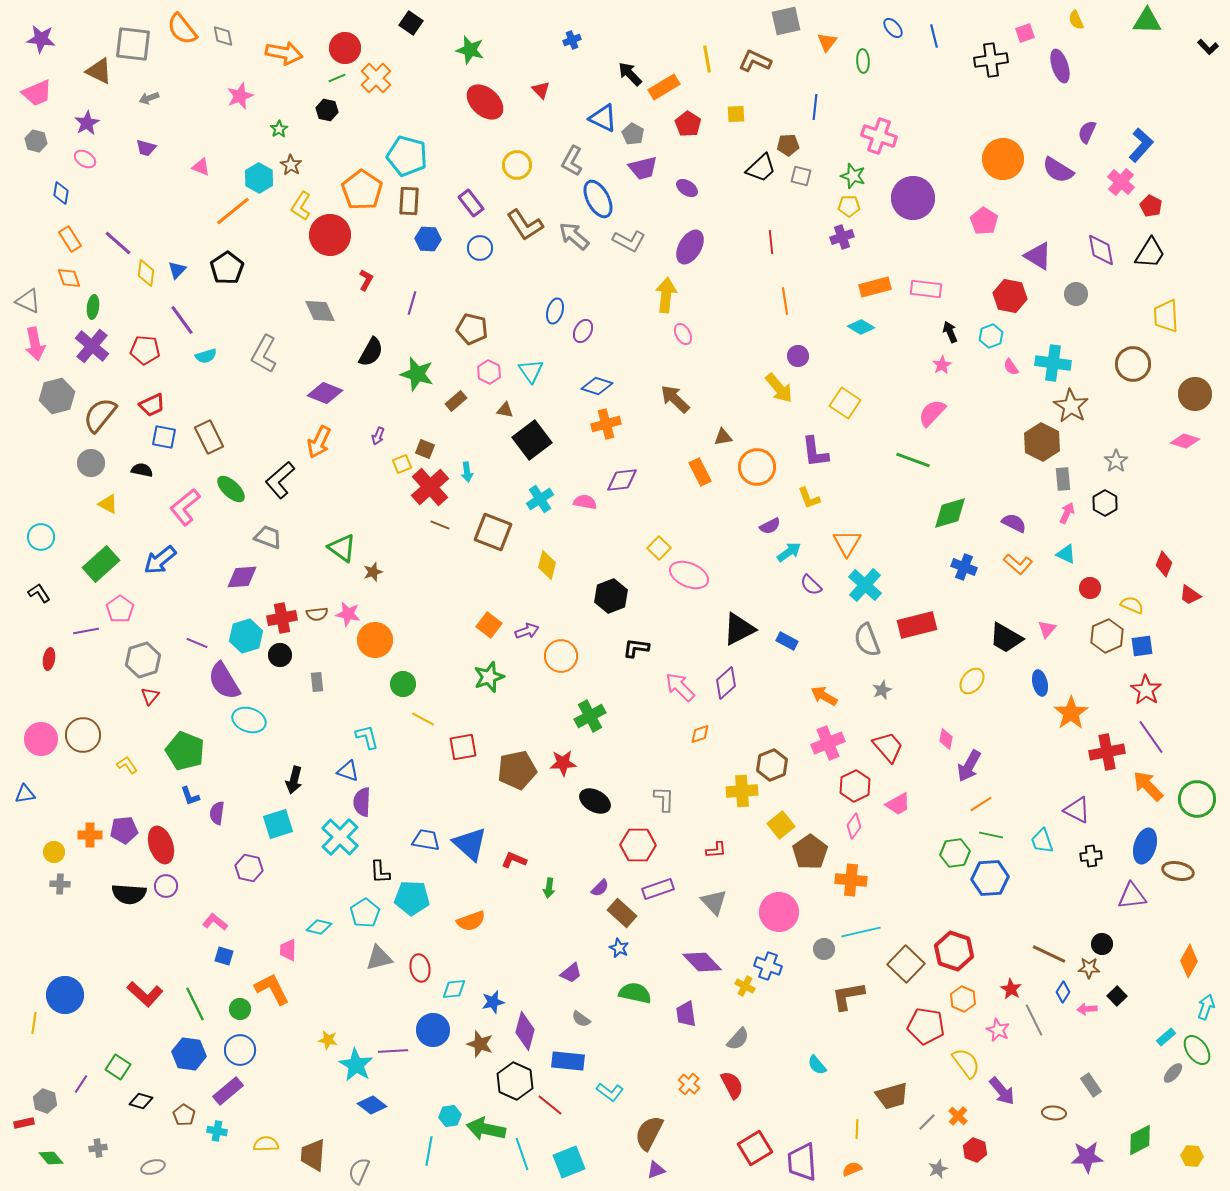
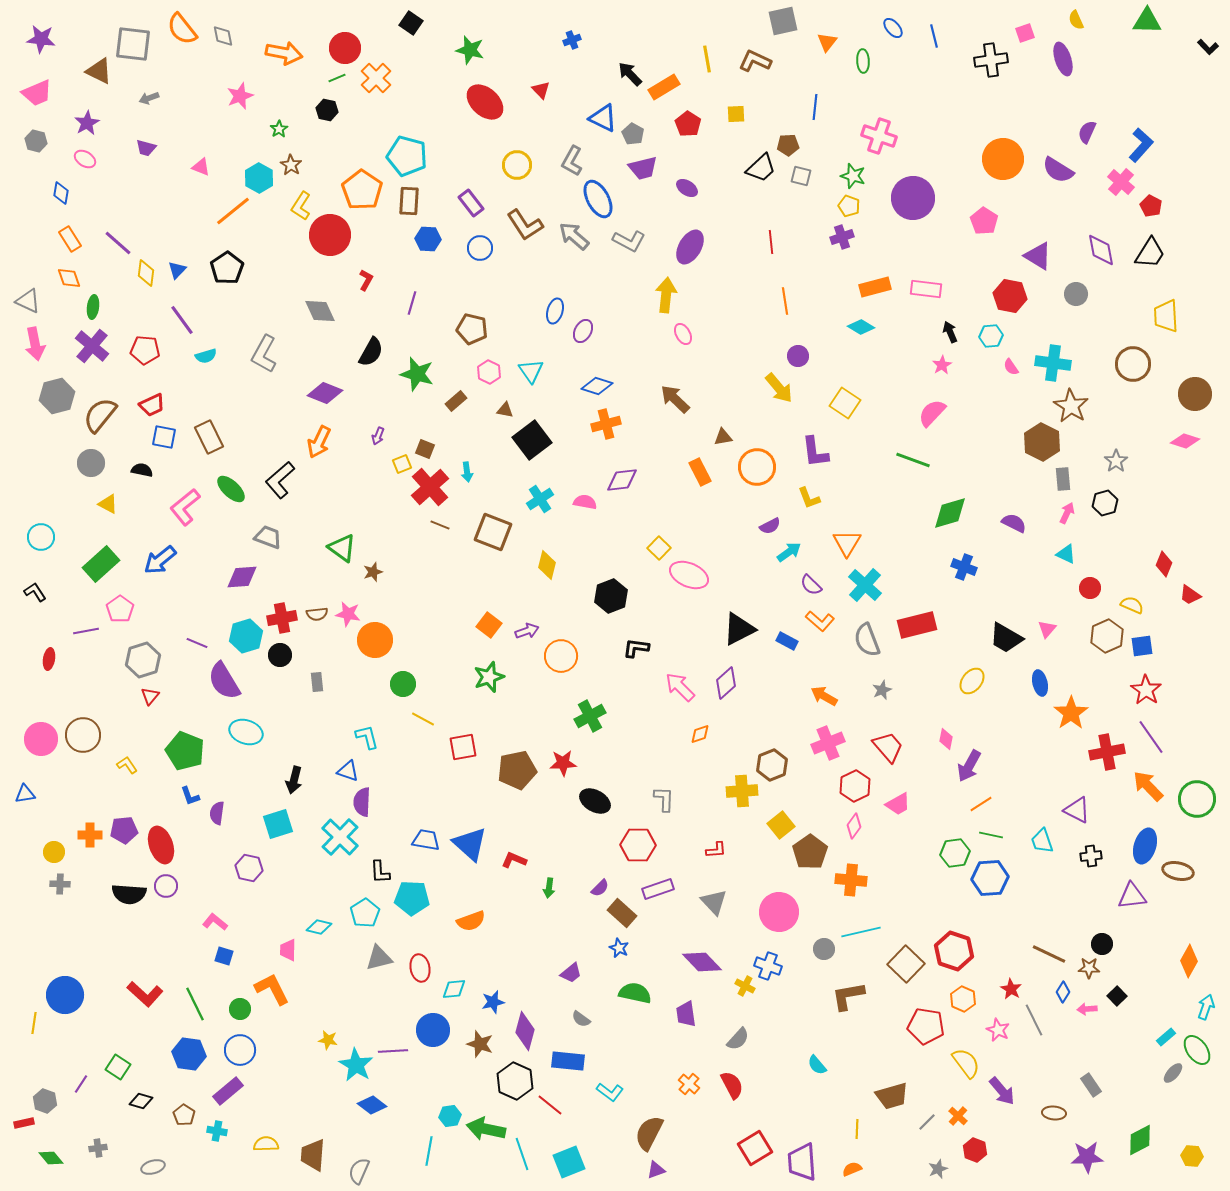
gray square at (786, 21): moved 3 px left
purple ellipse at (1060, 66): moved 3 px right, 7 px up
yellow pentagon at (849, 206): rotated 20 degrees clockwise
cyan hexagon at (991, 336): rotated 15 degrees clockwise
black hexagon at (1105, 503): rotated 15 degrees clockwise
orange L-shape at (1018, 564): moved 198 px left, 57 px down
black L-shape at (39, 593): moved 4 px left, 1 px up
cyan ellipse at (249, 720): moved 3 px left, 12 px down
